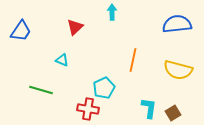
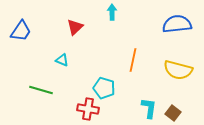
cyan pentagon: rotated 30 degrees counterclockwise
brown square: rotated 21 degrees counterclockwise
